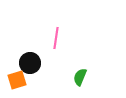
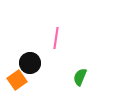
orange square: rotated 18 degrees counterclockwise
